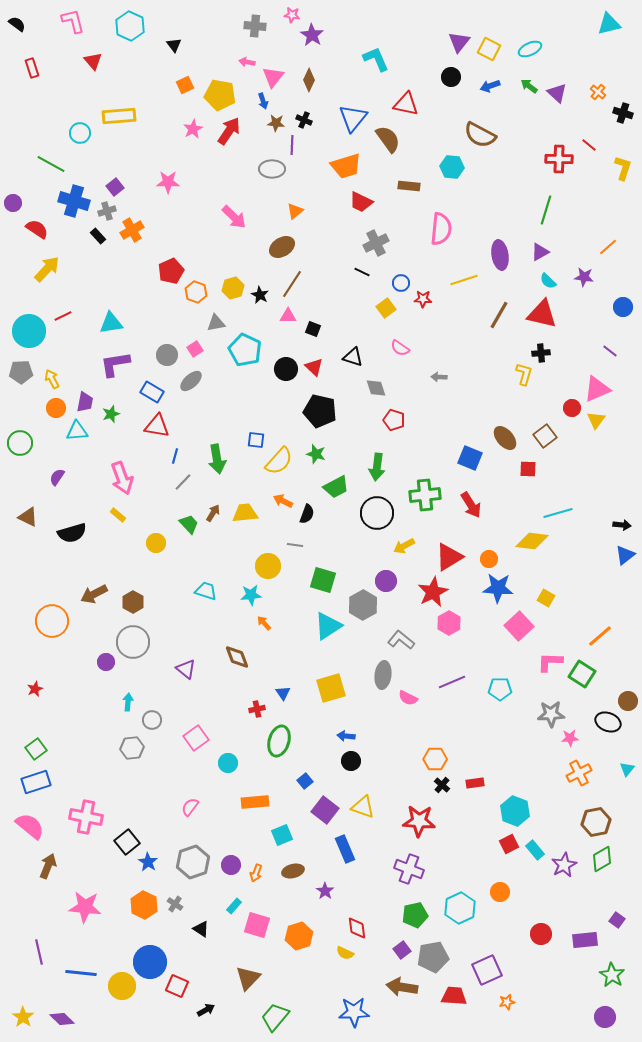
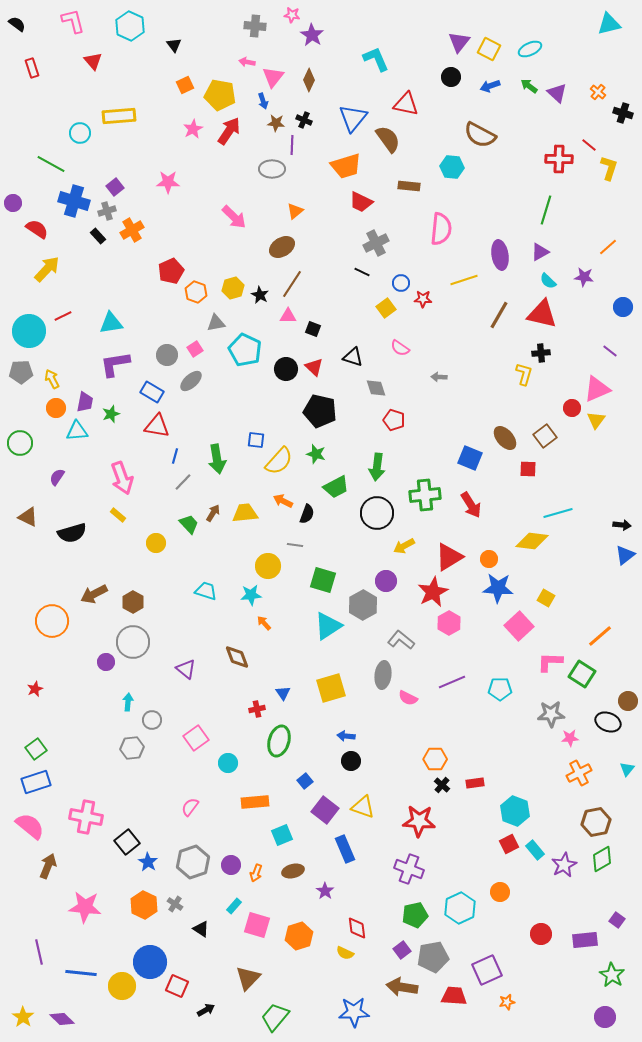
yellow L-shape at (623, 168): moved 14 px left
